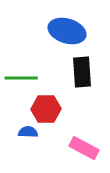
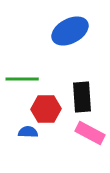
blue ellipse: moved 3 px right; rotated 45 degrees counterclockwise
black rectangle: moved 25 px down
green line: moved 1 px right, 1 px down
pink rectangle: moved 6 px right, 15 px up
